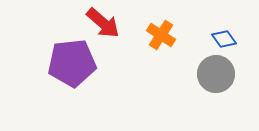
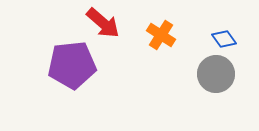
purple pentagon: moved 2 px down
